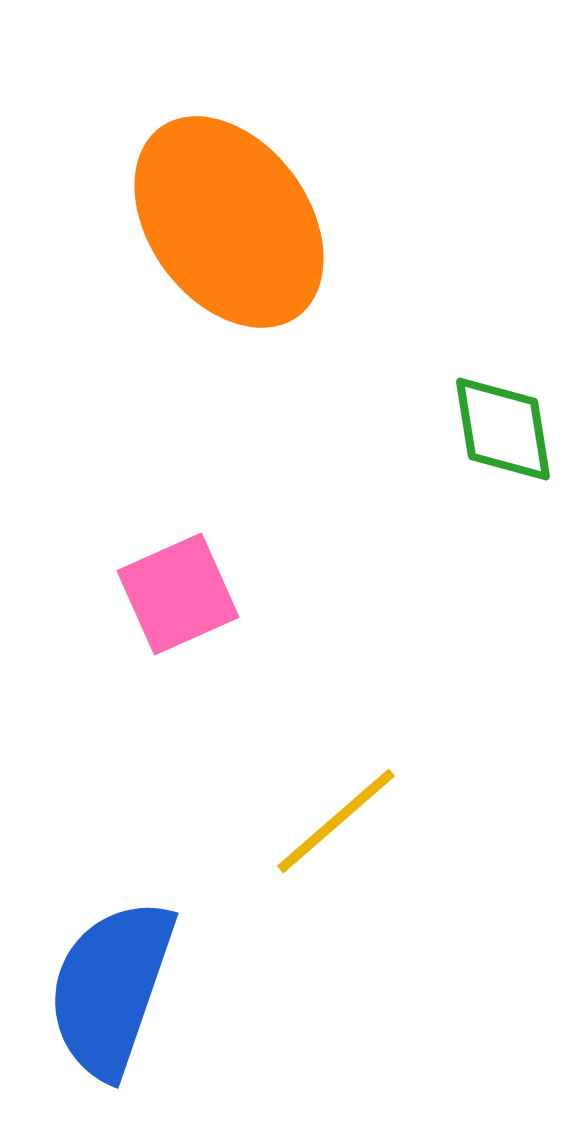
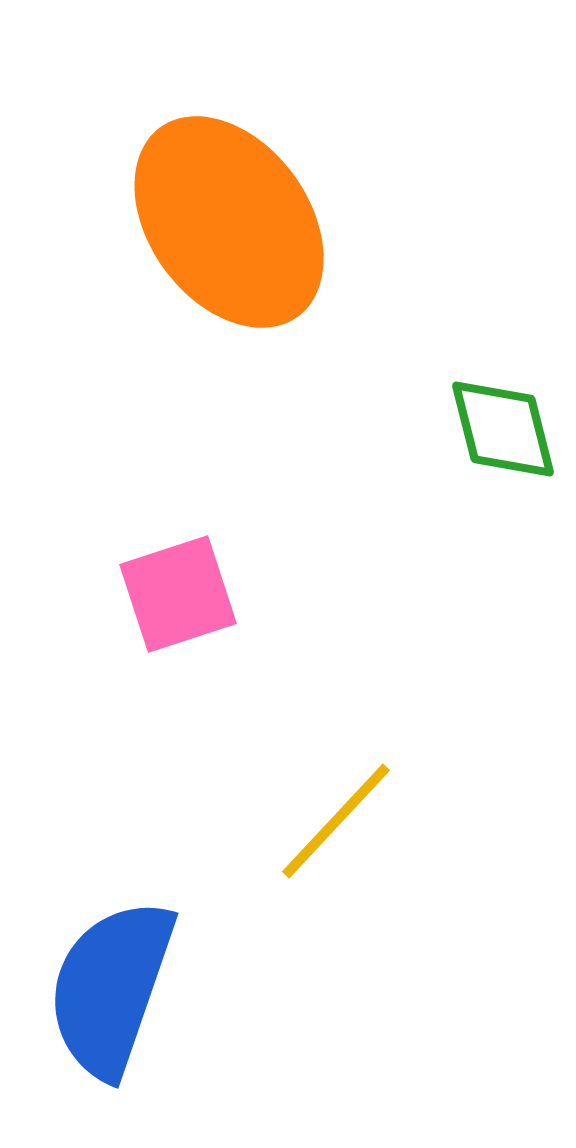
green diamond: rotated 5 degrees counterclockwise
pink square: rotated 6 degrees clockwise
yellow line: rotated 6 degrees counterclockwise
